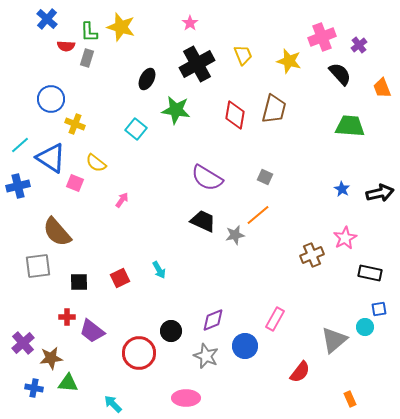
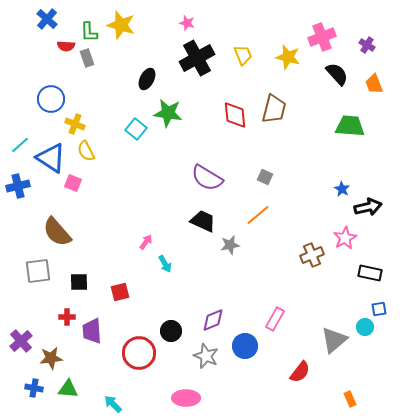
pink star at (190, 23): moved 3 px left; rotated 21 degrees counterclockwise
yellow star at (121, 27): moved 2 px up
purple cross at (359, 45): moved 8 px right; rotated 21 degrees counterclockwise
gray rectangle at (87, 58): rotated 36 degrees counterclockwise
yellow star at (289, 61): moved 1 px left, 4 px up
black cross at (197, 64): moved 6 px up
black semicircle at (340, 74): moved 3 px left
orange trapezoid at (382, 88): moved 8 px left, 4 px up
green star at (176, 110): moved 8 px left, 3 px down
red diamond at (235, 115): rotated 16 degrees counterclockwise
yellow semicircle at (96, 163): moved 10 px left, 12 px up; rotated 25 degrees clockwise
pink square at (75, 183): moved 2 px left
black arrow at (380, 193): moved 12 px left, 14 px down
pink arrow at (122, 200): moved 24 px right, 42 px down
gray star at (235, 235): moved 5 px left, 10 px down
gray square at (38, 266): moved 5 px down
cyan arrow at (159, 270): moved 6 px right, 6 px up
red square at (120, 278): moved 14 px down; rotated 12 degrees clockwise
purple trapezoid at (92, 331): rotated 48 degrees clockwise
purple cross at (23, 343): moved 2 px left, 2 px up
green triangle at (68, 383): moved 6 px down
